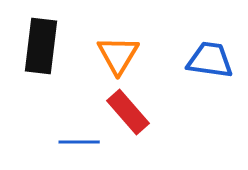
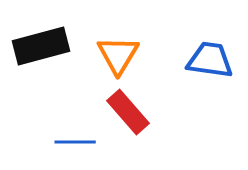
black rectangle: rotated 68 degrees clockwise
blue line: moved 4 px left
